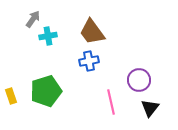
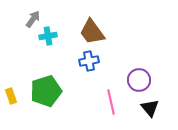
black triangle: rotated 18 degrees counterclockwise
